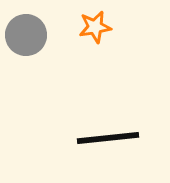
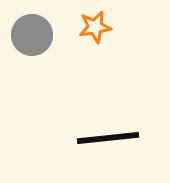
gray circle: moved 6 px right
